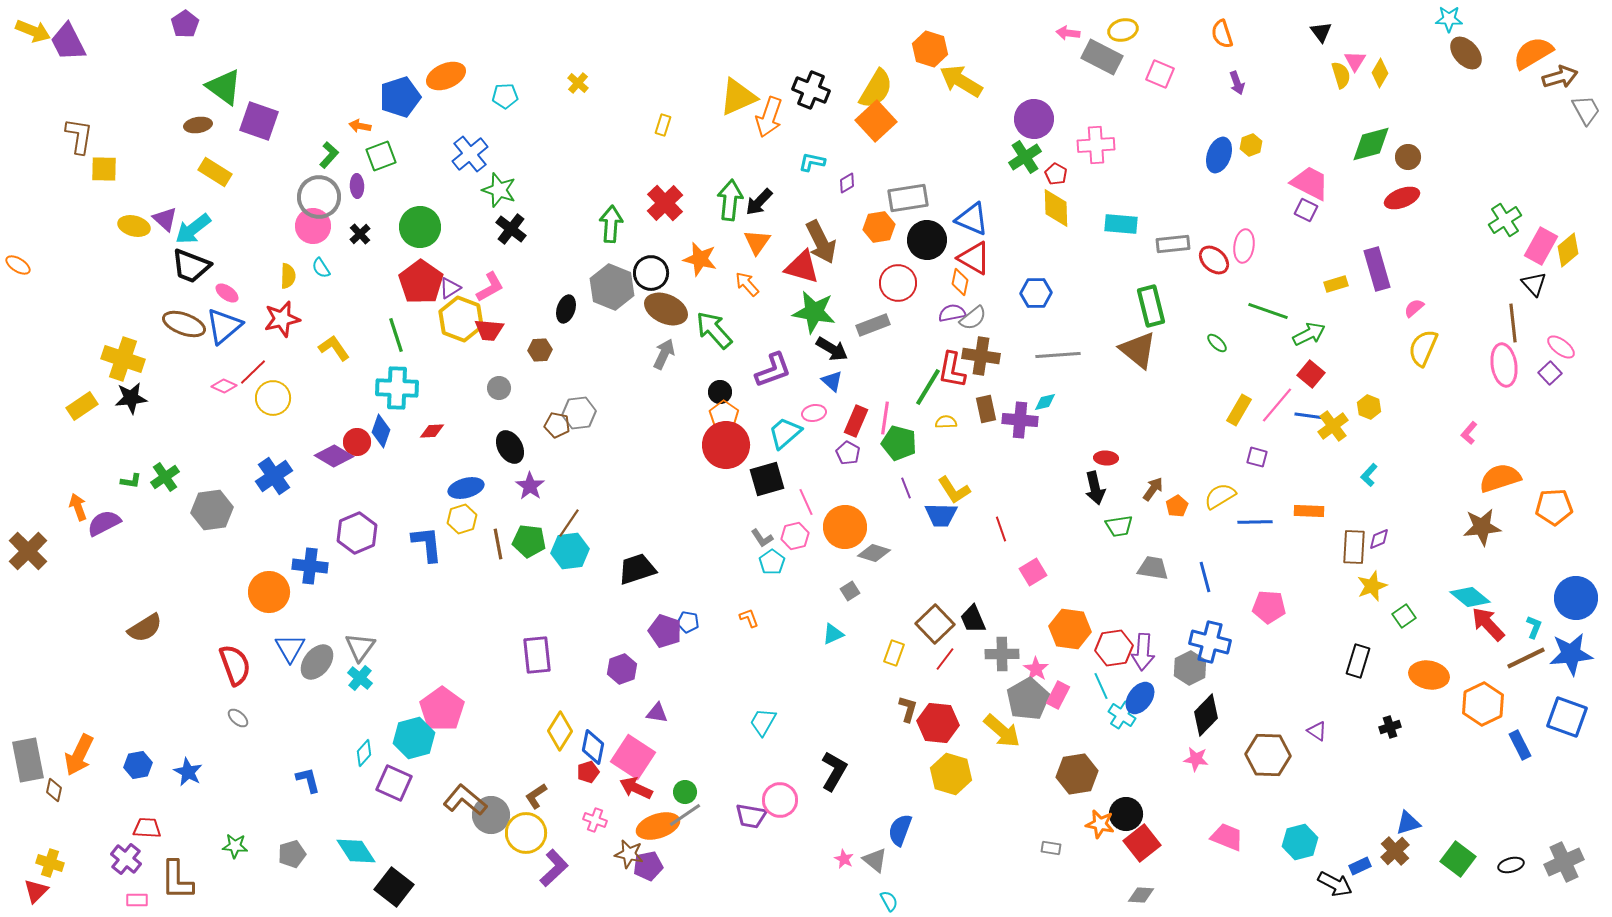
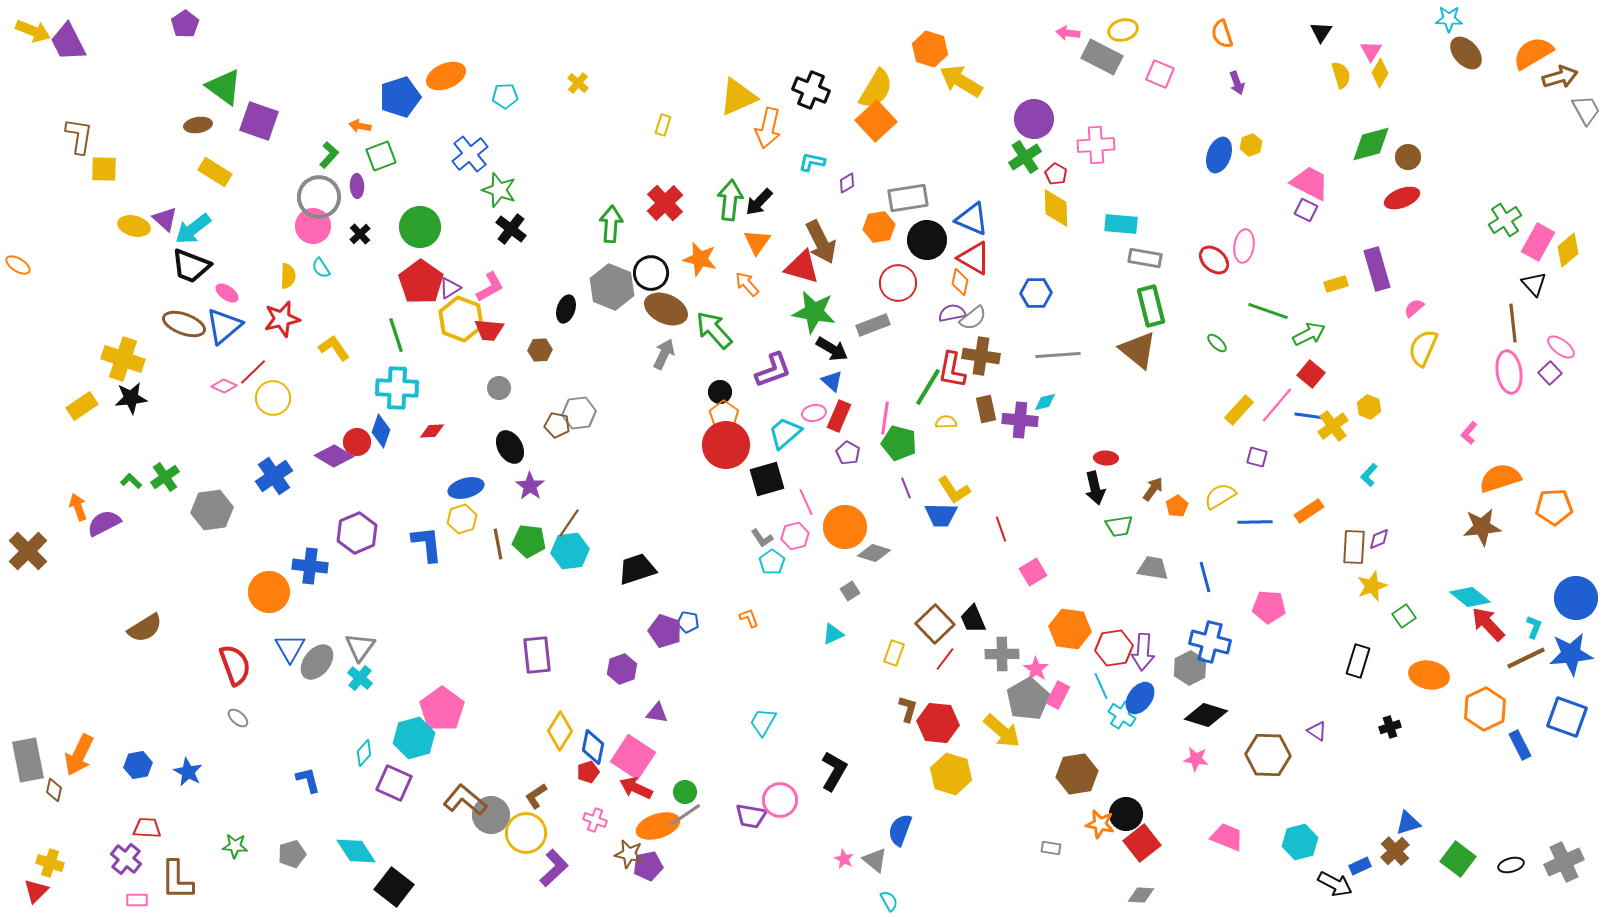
black triangle at (1321, 32): rotated 10 degrees clockwise
pink triangle at (1355, 61): moved 16 px right, 10 px up
orange arrow at (769, 117): moved 1 px left, 11 px down; rotated 6 degrees counterclockwise
gray rectangle at (1173, 244): moved 28 px left, 14 px down; rotated 16 degrees clockwise
pink rectangle at (1541, 246): moved 3 px left, 4 px up
pink ellipse at (1504, 365): moved 5 px right, 7 px down
yellow rectangle at (1239, 410): rotated 12 degrees clockwise
red rectangle at (856, 421): moved 17 px left, 5 px up
green L-shape at (131, 481): rotated 145 degrees counterclockwise
orange rectangle at (1309, 511): rotated 36 degrees counterclockwise
orange hexagon at (1483, 704): moved 2 px right, 5 px down
black diamond at (1206, 715): rotated 63 degrees clockwise
